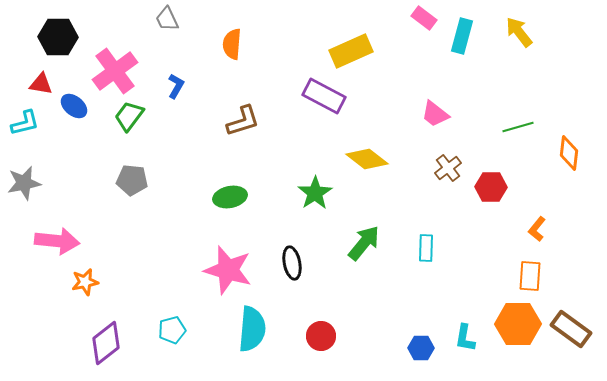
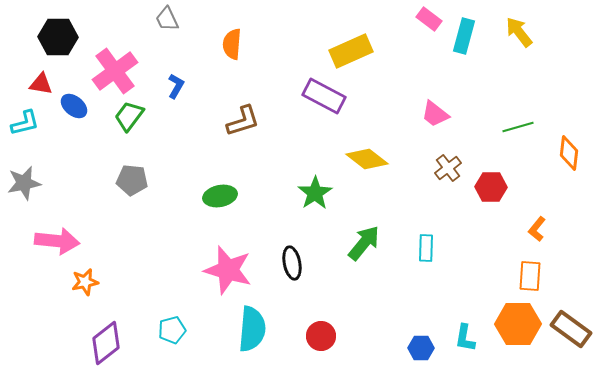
pink rectangle at (424, 18): moved 5 px right, 1 px down
cyan rectangle at (462, 36): moved 2 px right
green ellipse at (230, 197): moved 10 px left, 1 px up
